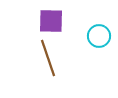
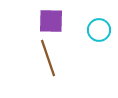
cyan circle: moved 6 px up
